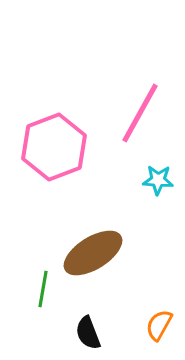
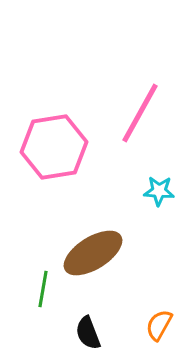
pink hexagon: rotated 12 degrees clockwise
cyan star: moved 1 px right, 11 px down
